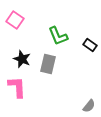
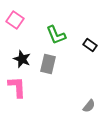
green L-shape: moved 2 px left, 1 px up
